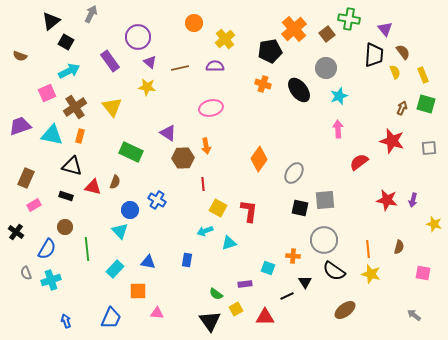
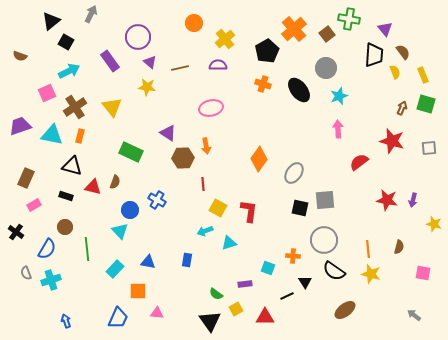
black pentagon at (270, 51): moved 3 px left; rotated 20 degrees counterclockwise
purple semicircle at (215, 66): moved 3 px right, 1 px up
blue trapezoid at (111, 318): moved 7 px right
